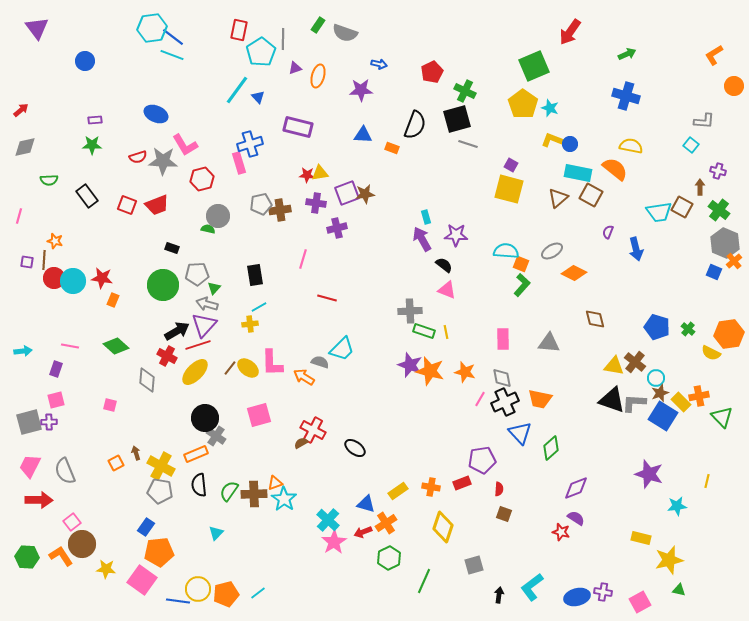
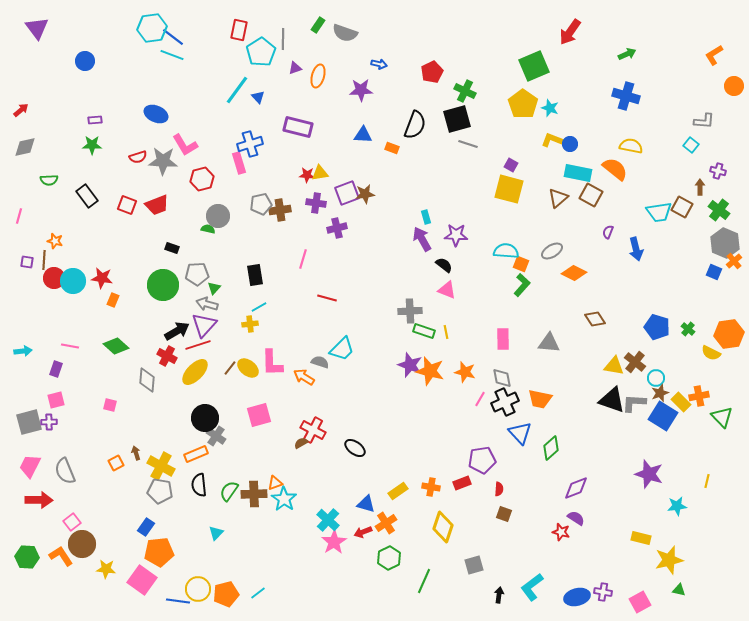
brown diamond at (595, 319): rotated 20 degrees counterclockwise
